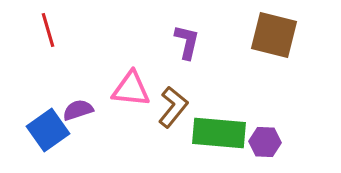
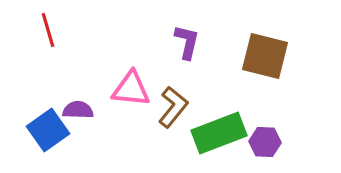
brown square: moved 9 px left, 21 px down
purple semicircle: rotated 20 degrees clockwise
green rectangle: rotated 26 degrees counterclockwise
